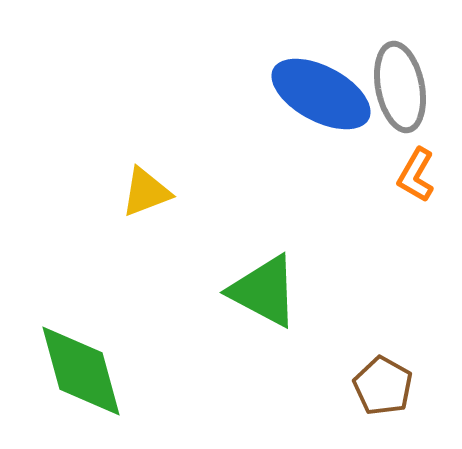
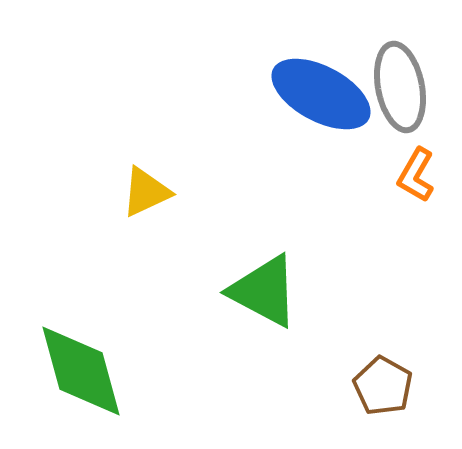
yellow triangle: rotated 4 degrees counterclockwise
